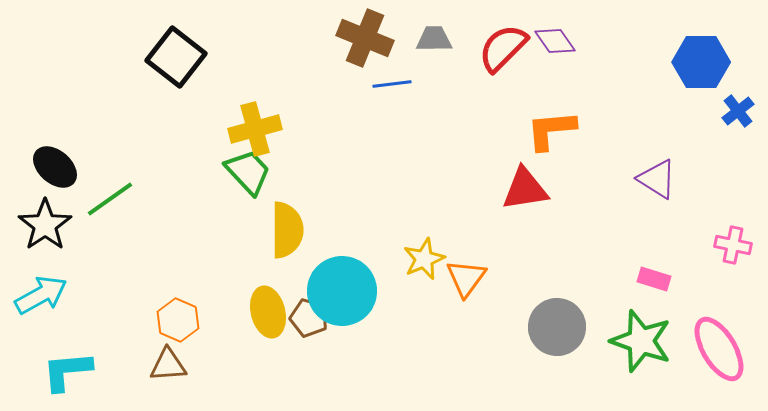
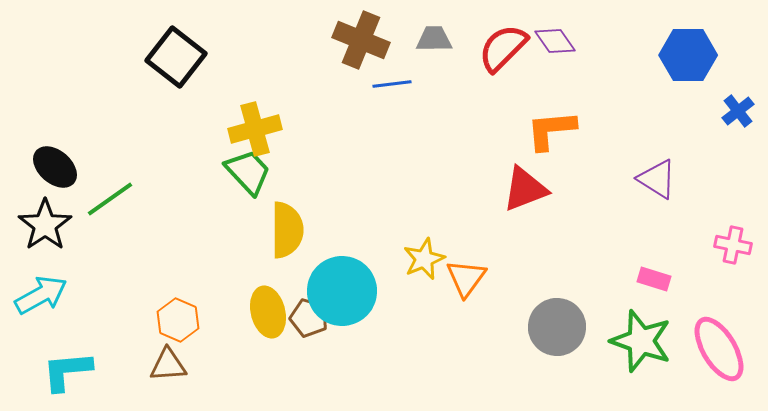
brown cross: moved 4 px left, 2 px down
blue hexagon: moved 13 px left, 7 px up
red triangle: rotated 12 degrees counterclockwise
